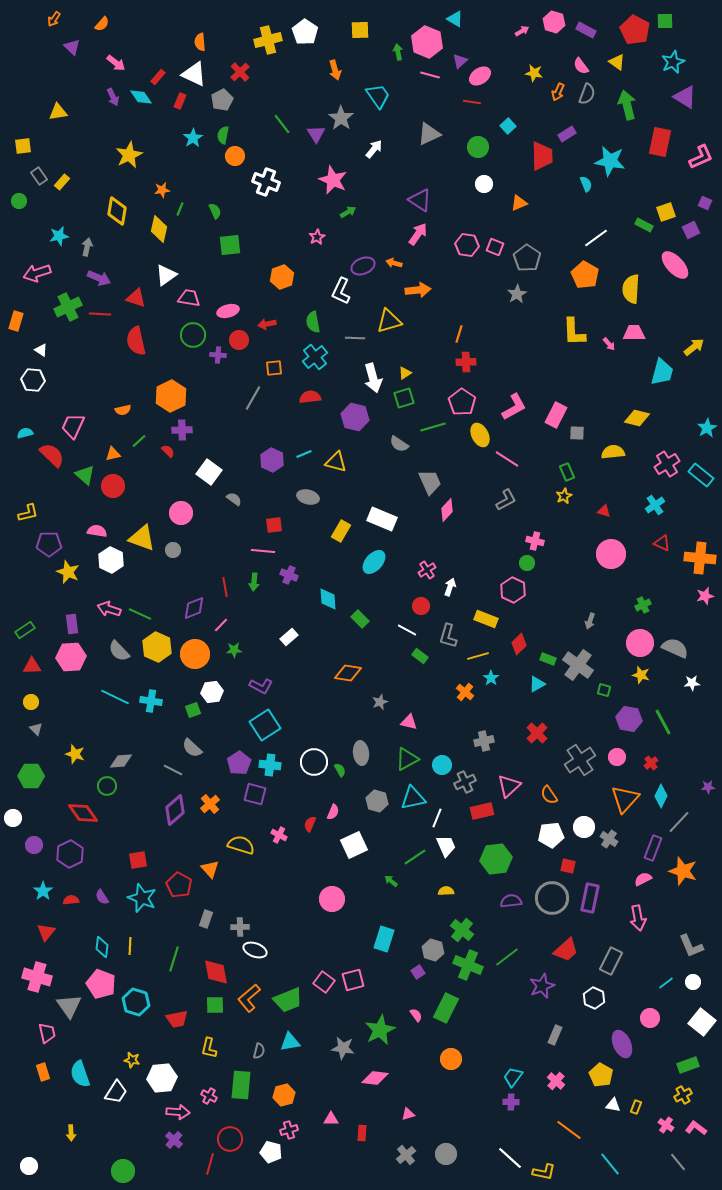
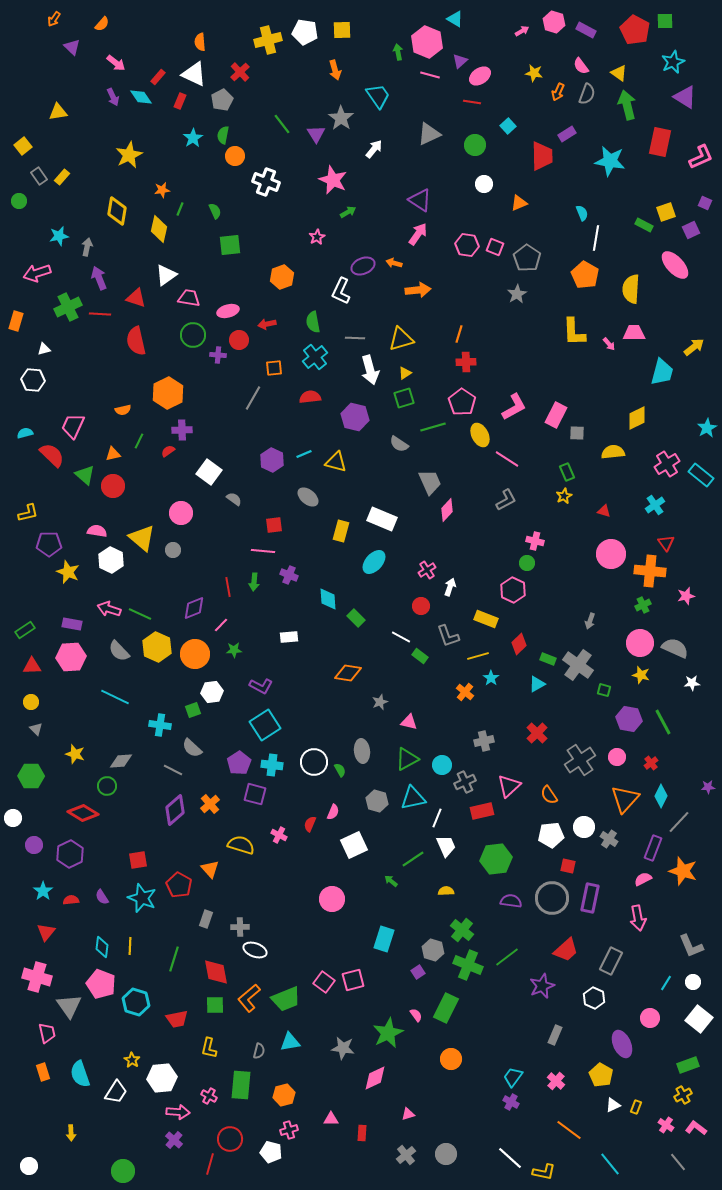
yellow square at (360, 30): moved 18 px left
white pentagon at (305, 32): rotated 25 degrees counterclockwise
yellow triangle at (617, 62): moved 2 px right, 11 px down
yellow square at (23, 146): rotated 30 degrees counterclockwise
green circle at (478, 147): moved 3 px left, 2 px up
yellow rectangle at (62, 182): moved 5 px up
cyan semicircle at (586, 184): moved 4 px left, 29 px down
white line at (596, 238): rotated 45 degrees counterclockwise
purple arrow at (99, 278): rotated 135 degrees counterclockwise
yellow triangle at (389, 321): moved 12 px right, 18 px down
white triangle at (41, 350): moved 3 px right, 1 px up; rotated 48 degrees counterclockwise
white arrow at (373, 378): moved 3 px left, 8 px up
orange hexagon at (171, 396): moved 3 px left, 3 px up
yellow diamond at (637, 418): rotated 40 degrees counterclockwise
green line at (139, 441): rotated 21 degrees counterclockwise
red semicircle at (168, 451): rotated 80 degrees counterclockwise
gray ellipse at (308, 497): rotated 25 degrees clockwise
yellow rectangle at (341, 531): rotated 15 degrees counterclockwise
yellow triangle at (142, 538): rotated 20 degrees clockwise
red triangle at (662, 543): moved 4 px right; rotated 30 degrees clockwise
orange cross at (700, 558): moved 50 px left, 13 px down
red line at (225, 587): moved 3 px right
pink star at (705, 596): moved 19 px left
green rectangle at (360, 619): moved 4 px left, 1 px up
purple rectangle at (72, 624): rotated 72 degrees counterclockwise
white line at (407, 630): moved 6 px left, 7 px down
gray L-shape at (448, 636): rotated 35 degrees counterclockwise
white rectangle at (289, 637): rotated 36 degrees clockwise
cyan cross at (151, 701): moved 9 px right, 24 px down
gray ellipse at (361, 753): moved 1 px right, 2 px up
cyan cross at (270, 765): moved 2 px right
red diamond at (83, 813): rotated 24 degrees counterclockwise
green line at (415, 857): moved 2 px left, 2 px down
purple semicircle at (511, 901): rotated 15 degrees clockwise
cyan line at (666, 983): rotated 21 degrees counterclockwise
green trapezoid at (288, 1000): moved 2 px left, 1 px up
white square at (702, 1022): moved 3 px left, 3 px up
green star at (380, 1030): moved 8 px right, 3 px down
yellow star at (132, 1060): rotated 21 degrees clockwise
pink diamond at (375, 1078): rotated 32 degrees counterclockwise
purple cross at (511, 1102): rotated 28 degrees clockwise
white triangle at (613, 1105): rotated 35 degrees counterclockwise
